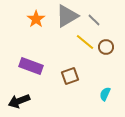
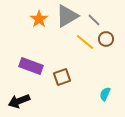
orange star: moved 3 px right
brown circle: moved 8 px up
brown square: moved 8 px left, 1 px down
